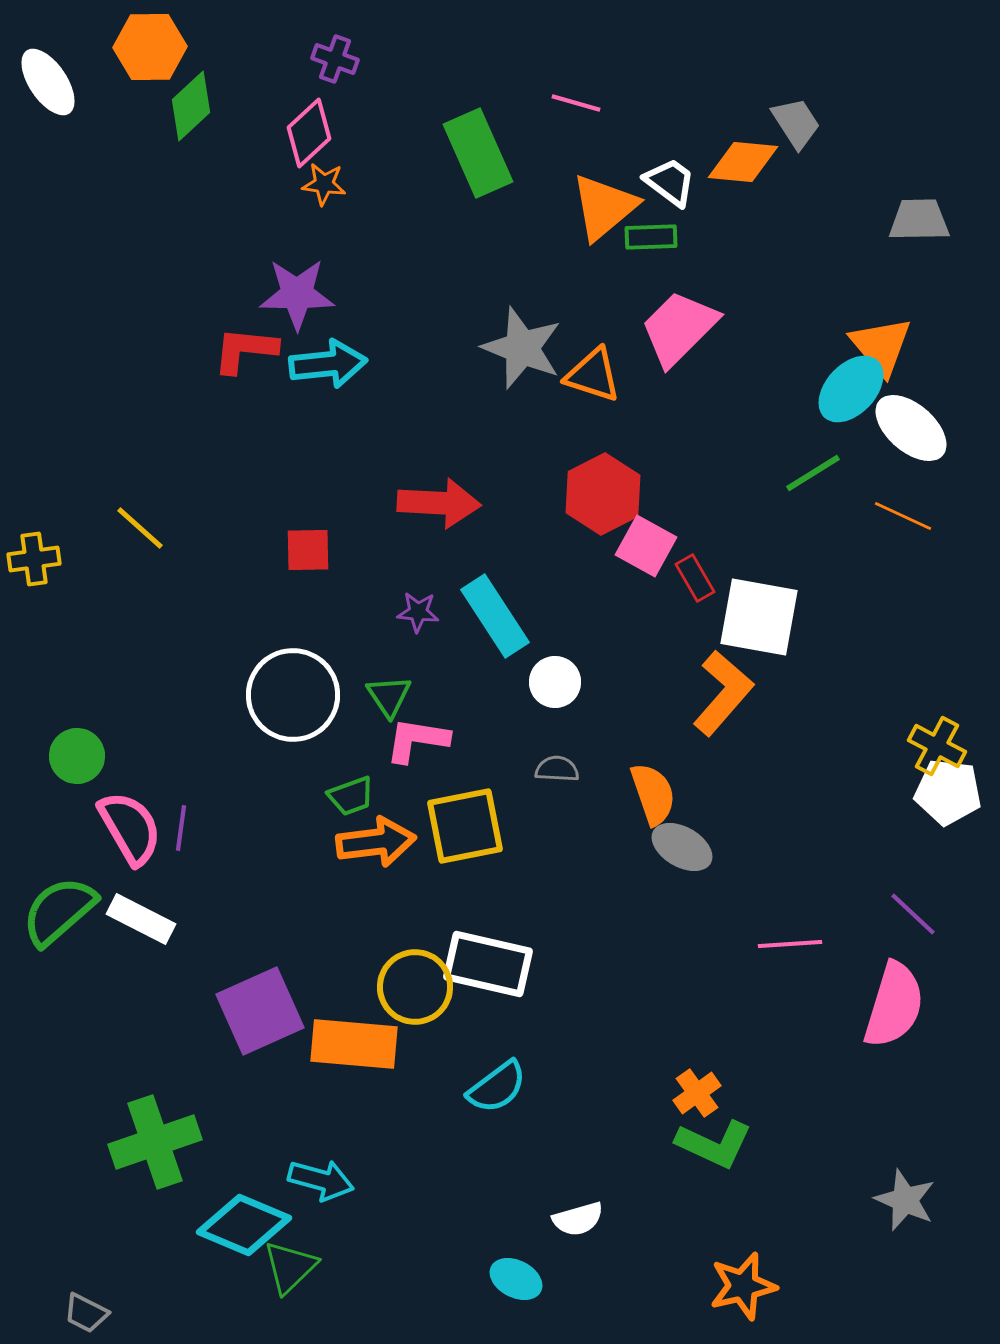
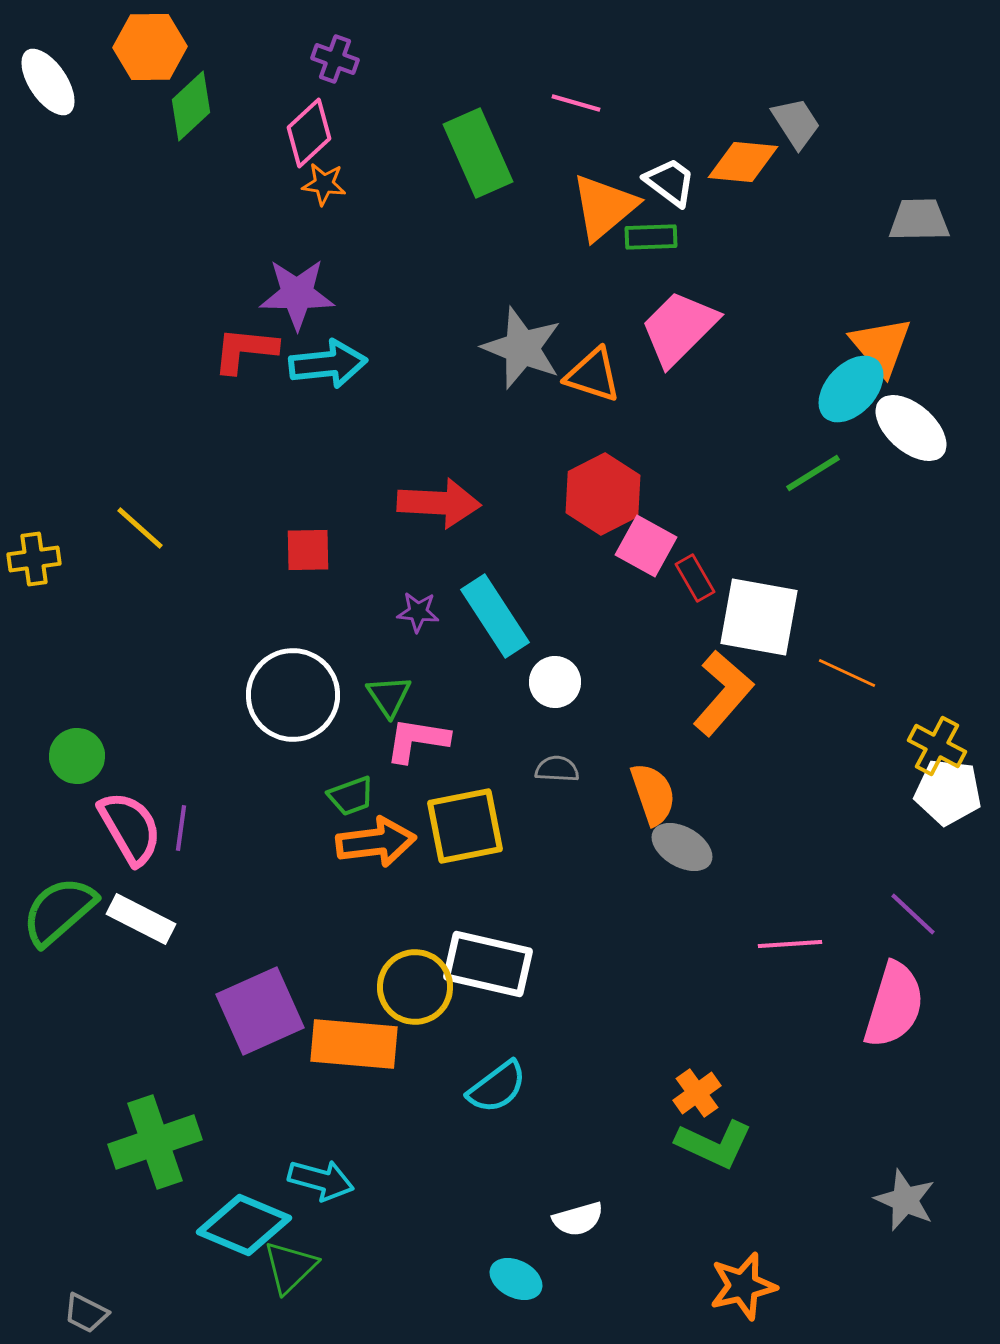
orange line at (903, 516): moved 56 px left, 157 px down
